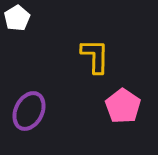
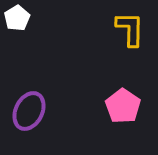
yellow L-shape: moved 35 px right, 27 px up
